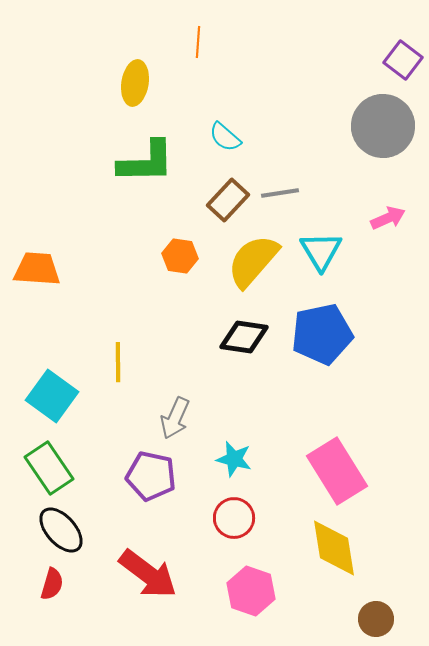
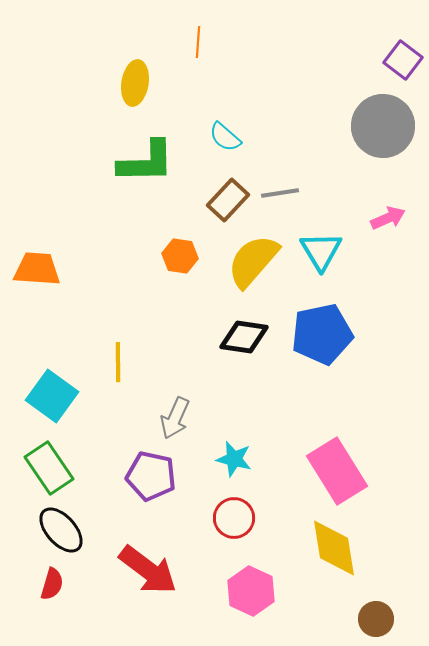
red arrow: moved 4 px up
pink hexagon: rotated 6 degrees clockwise
